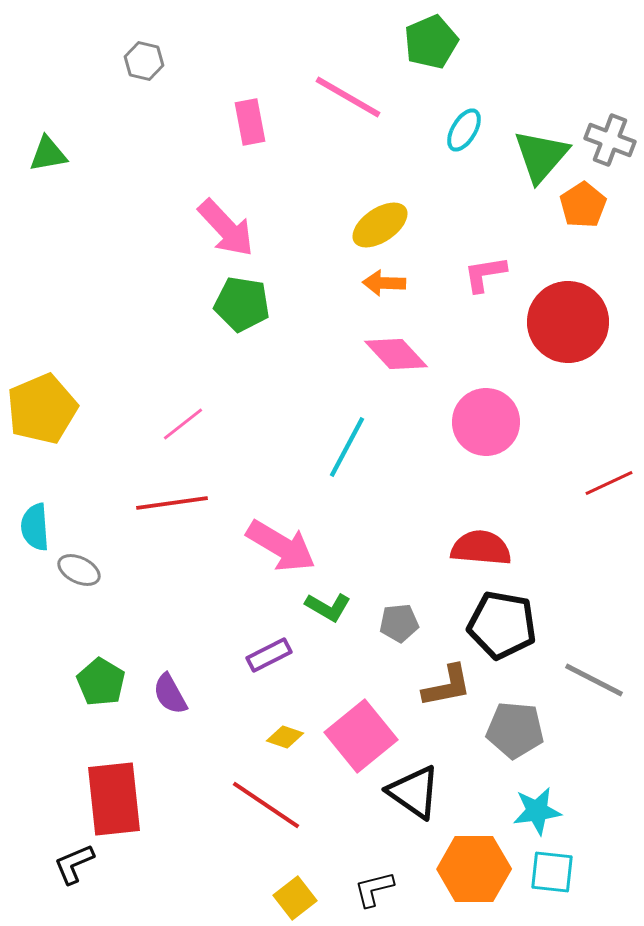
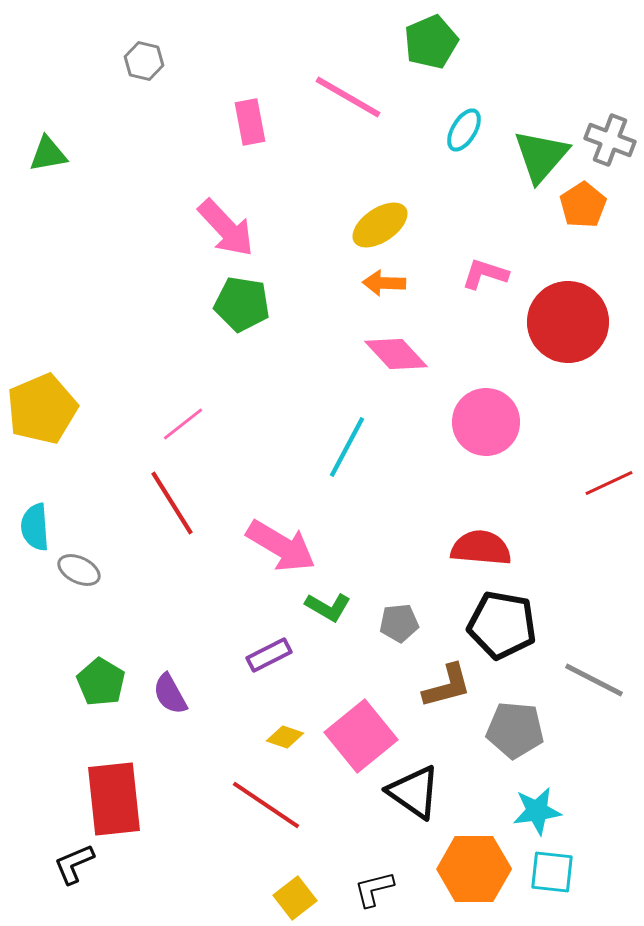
pink L-shape at (485, 274): rotated 27 degrees clockwise
red line at (172, 503): rotated 66 degrees clockwise
brown L-shape at (447, 686): rotated 4 degrees counterclockwise
